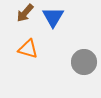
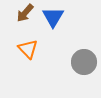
orange triangle: rotated 30 degrees clockwise
